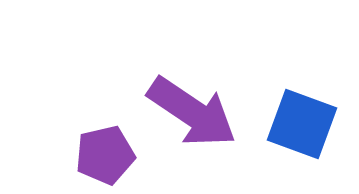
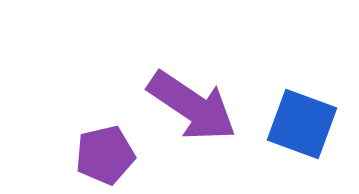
purple arrow: moved 6 px up
